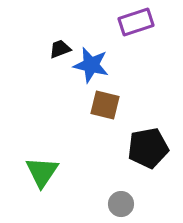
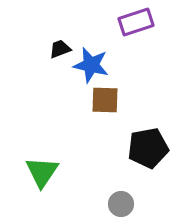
brown square: moved 5 px up; rotated 12 degrees counterclockwise
